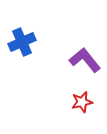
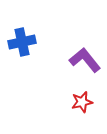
blue cross: rotated 12 degrees clockwise
